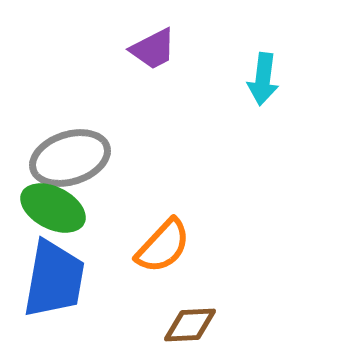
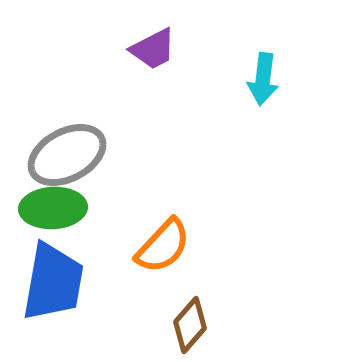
gray ellipse: moved 3 px left, 3 px up; rotated 10 degrees counterclockwise
green ellipse: rotated 30 degrees counterclockwise
blue trapezoid: moved 1 px left, 3 px down
brown diamond: rotated 46 degrees counterclockwise
